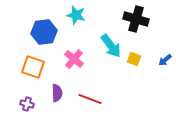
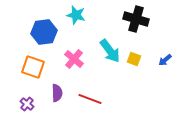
cyan arrow: moved 1 px left, 5 px down
purple cross: rotated 24 degrees clockwise
